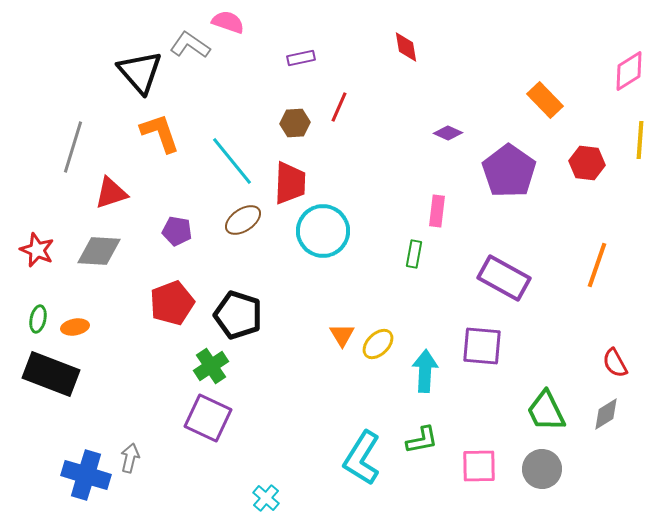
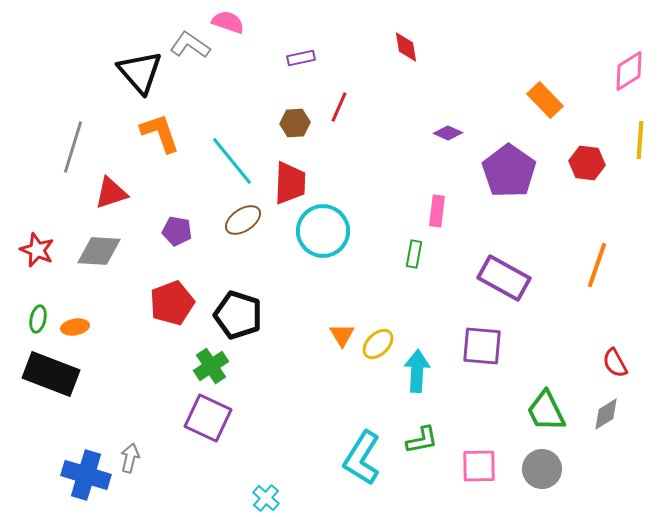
cyan arrow at (425, 371): moved 8 px left
